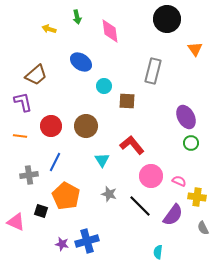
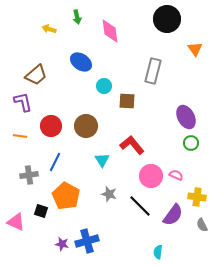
pink semicircle: moved 3 px left, 6 px up
gray semicircle: moved 1 px left, 3 px up
